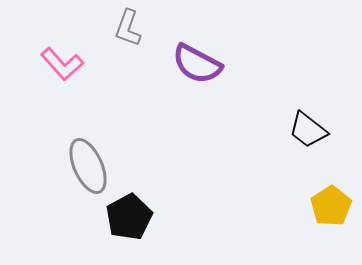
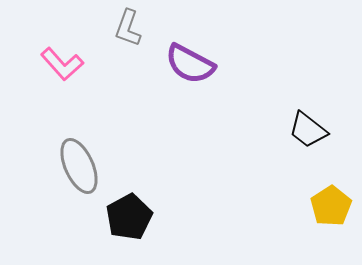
purple semicircle: moved 7 px left
gray ellipse: moved 9 px left
